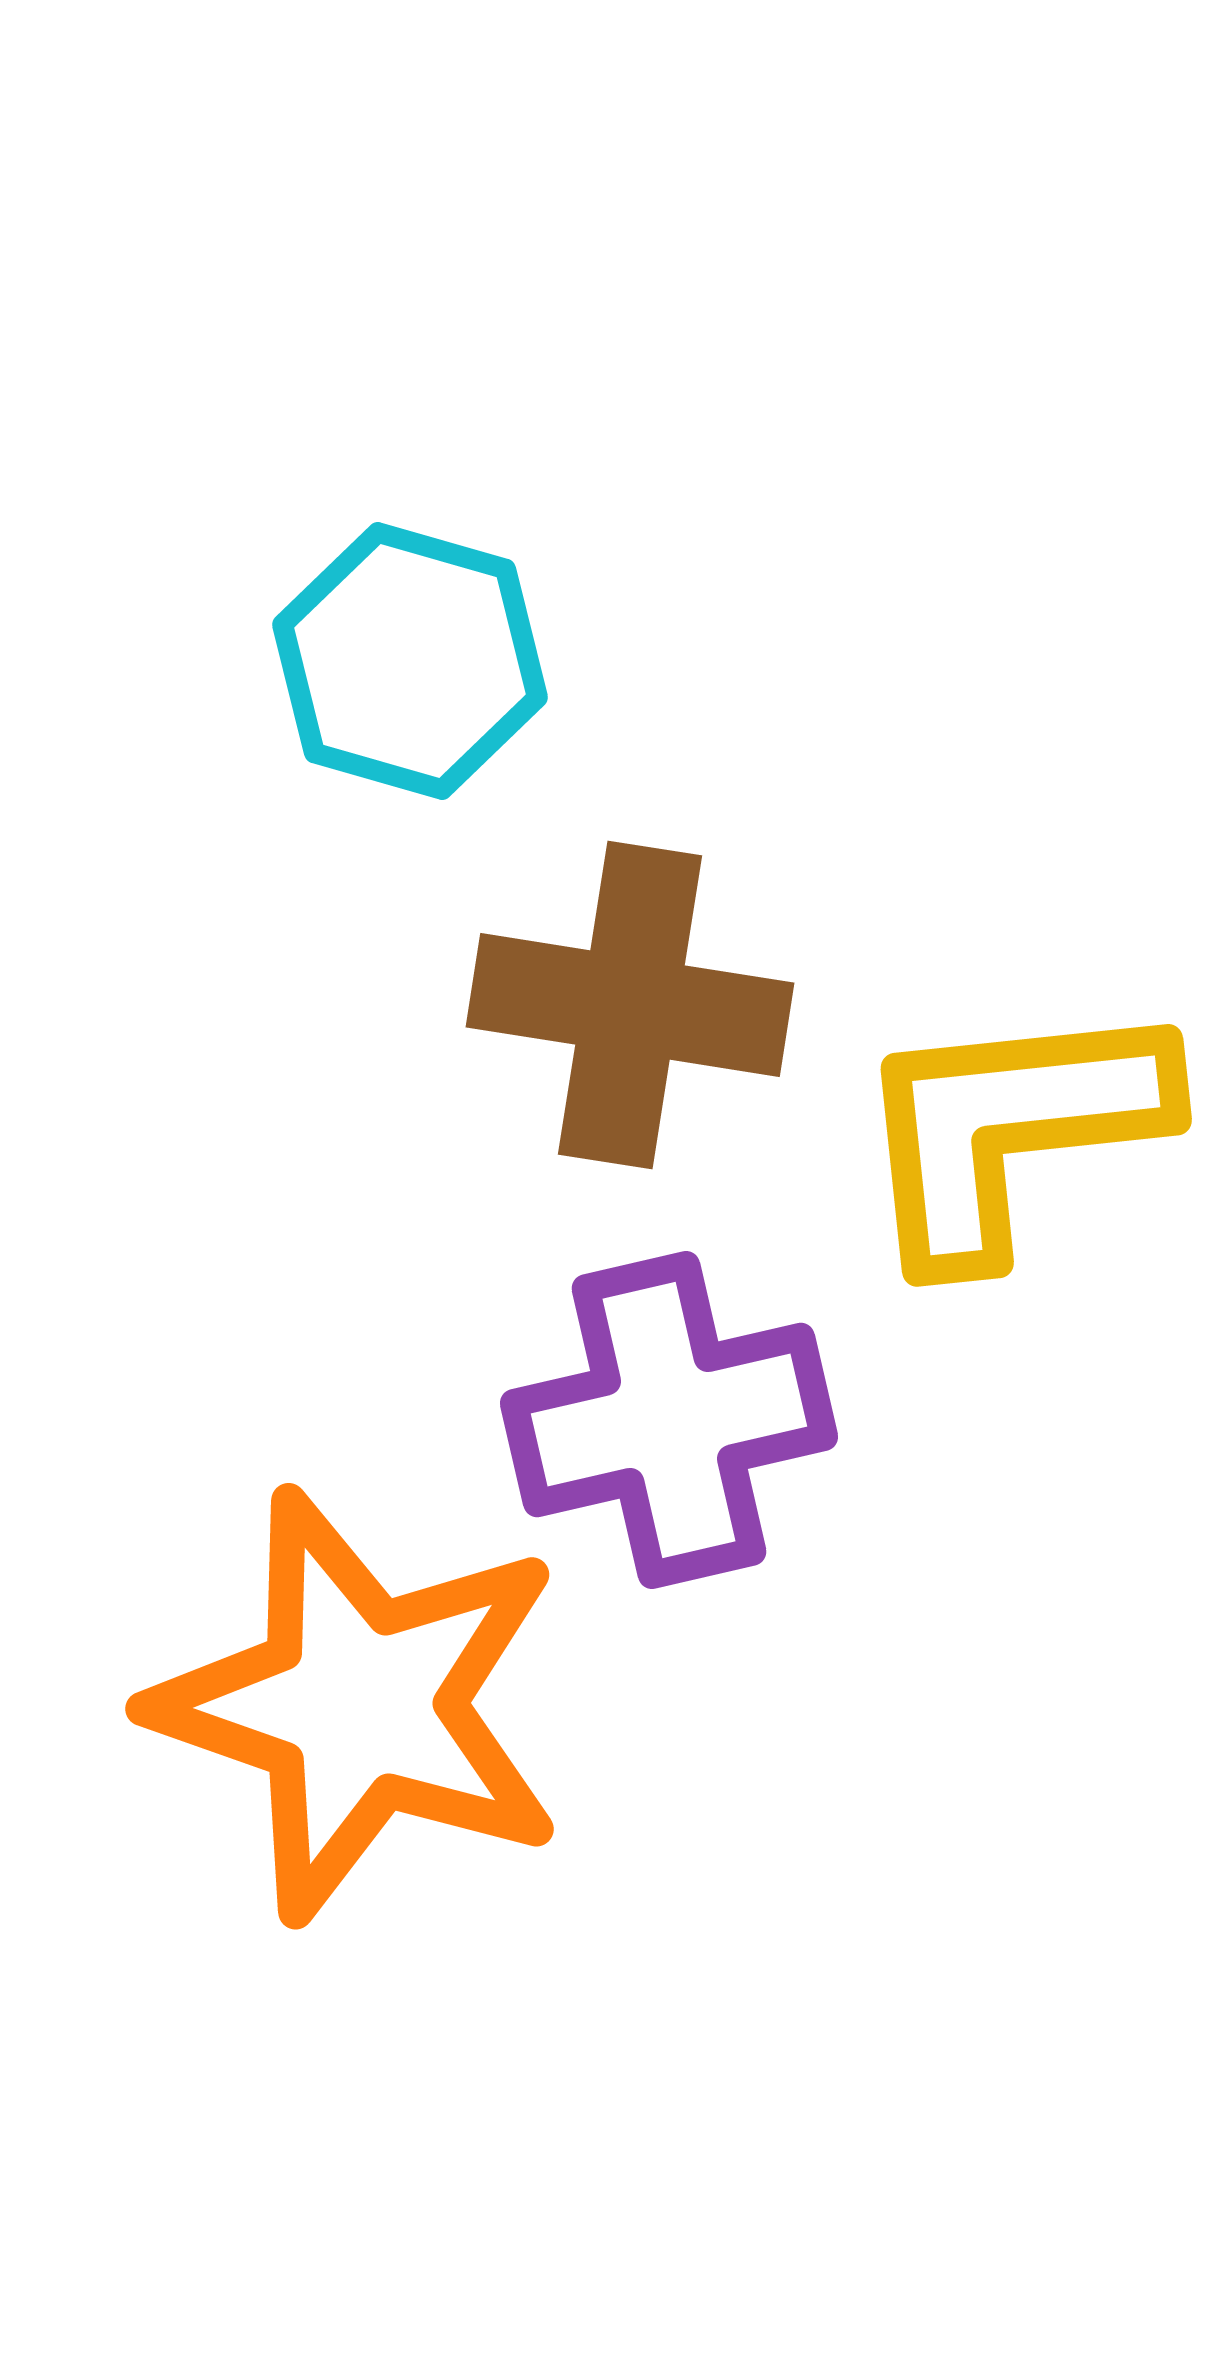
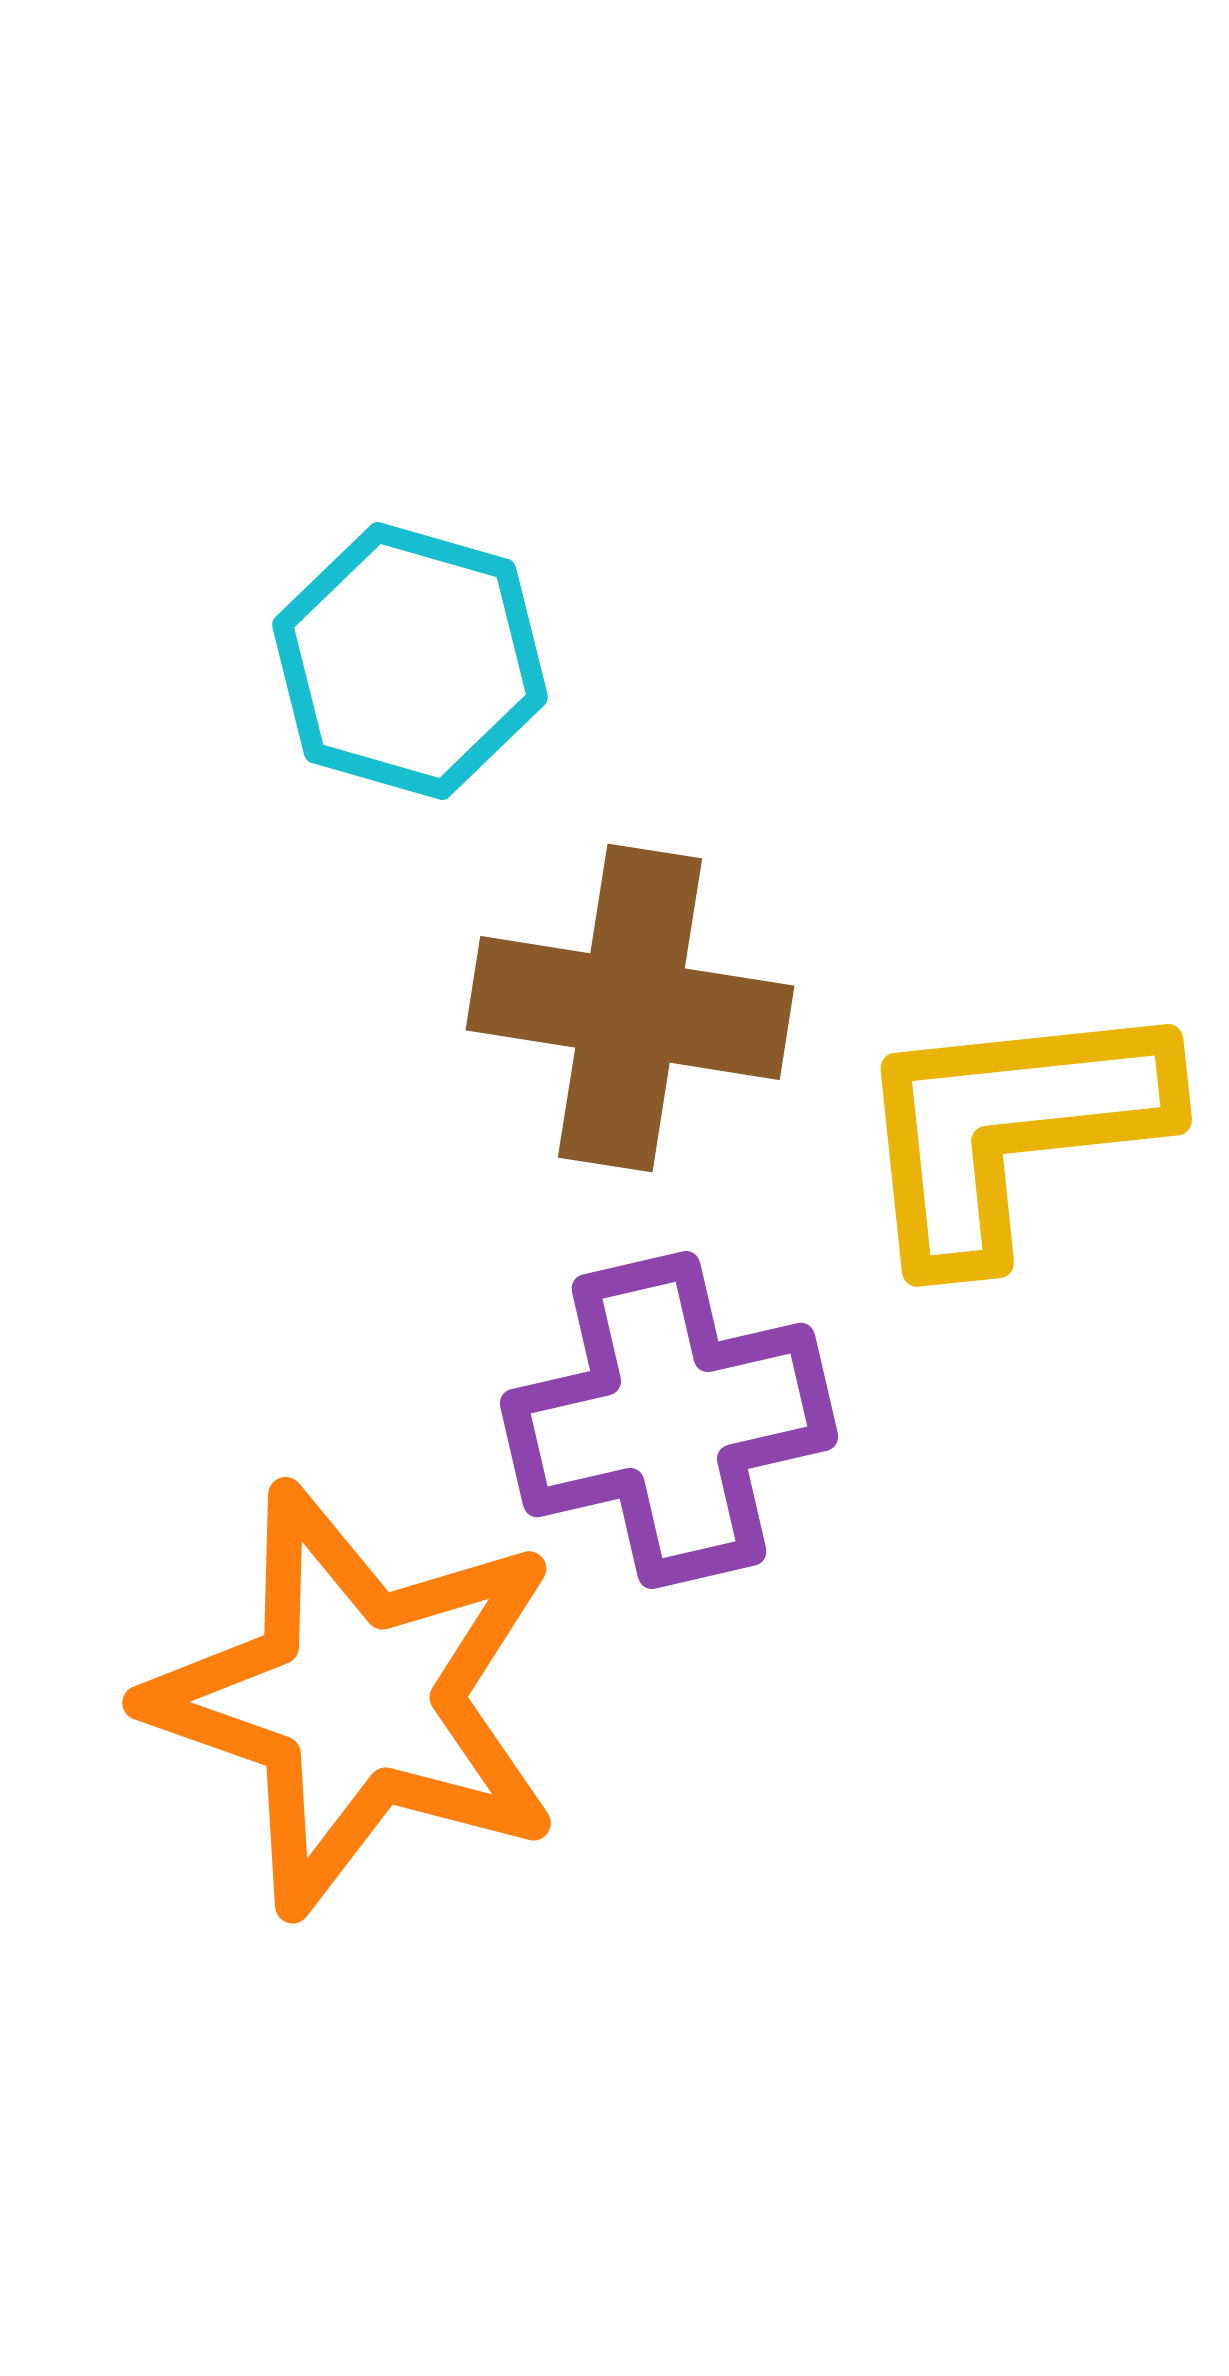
brown cross: moved 3 px down
orange star: moved 3 px left, 6 px up
